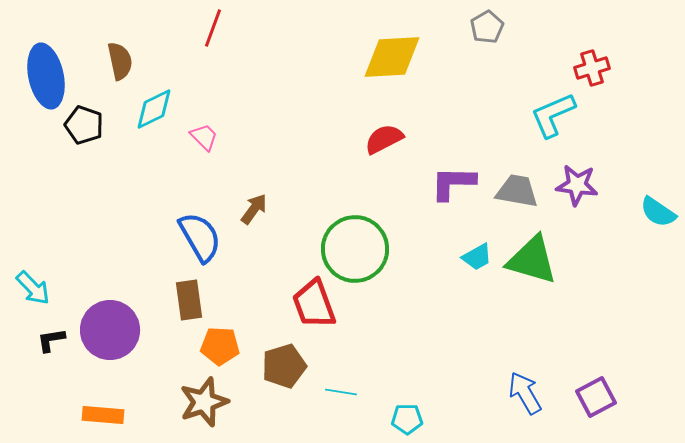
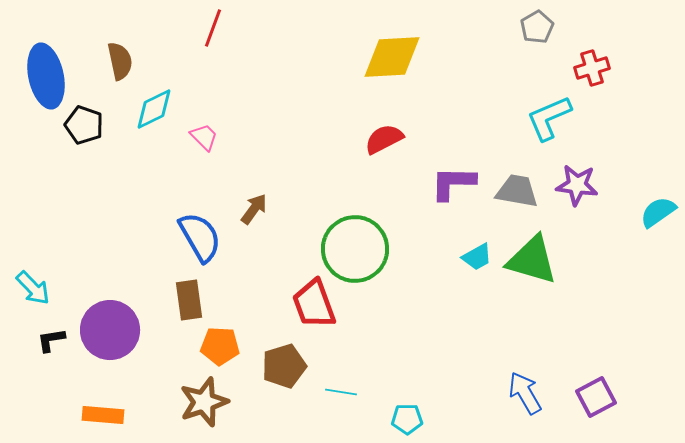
gray pentagon: moved 50 px right
cyan L-shape: moved 4 px left, 3 px down
cyan semicircle: rotated 111 degrees clockwise
